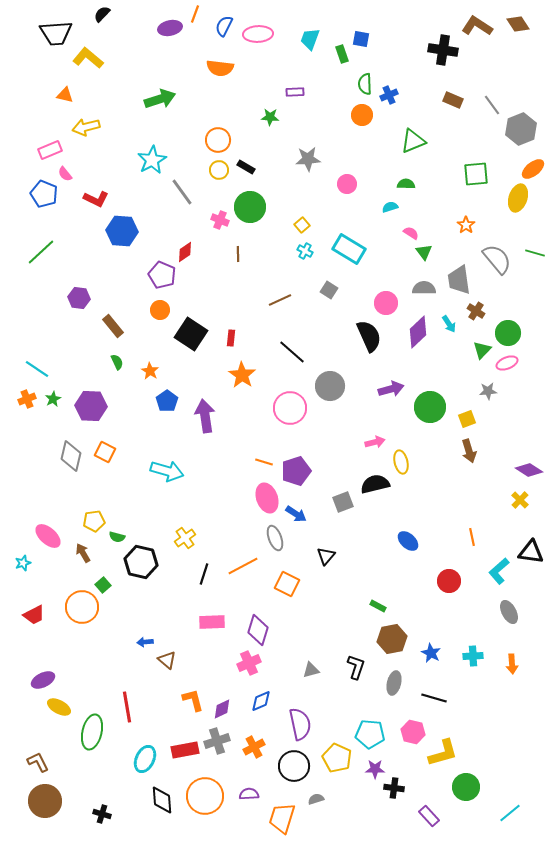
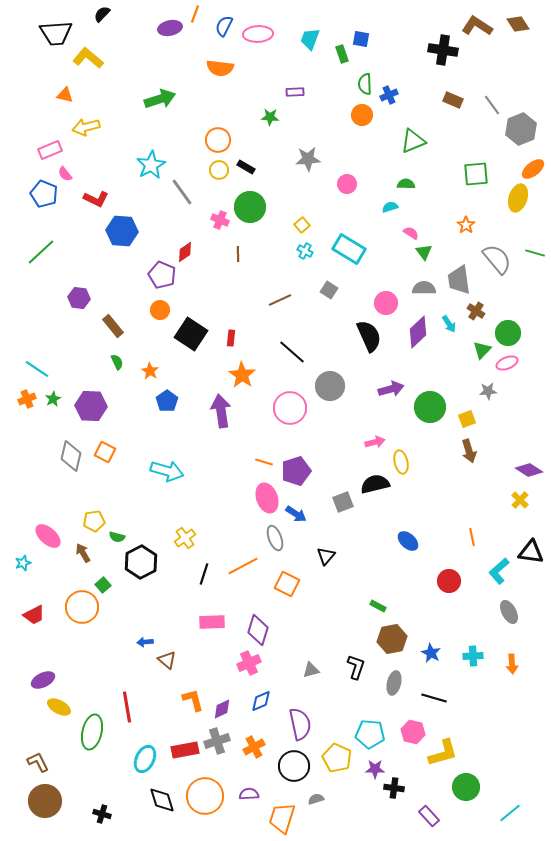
cyan star at (152, 160): moved 1 px left, 5 px down
purple arrow at (205, 416): moved 16 px right, 5 px up
black hexagon at (141, 562): rotated 20 degrees clockwise
black diamond at (162, 800): rotated 12 degrees counterclockwise
